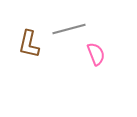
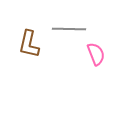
gray line: rotated 16 degrees clockwise
